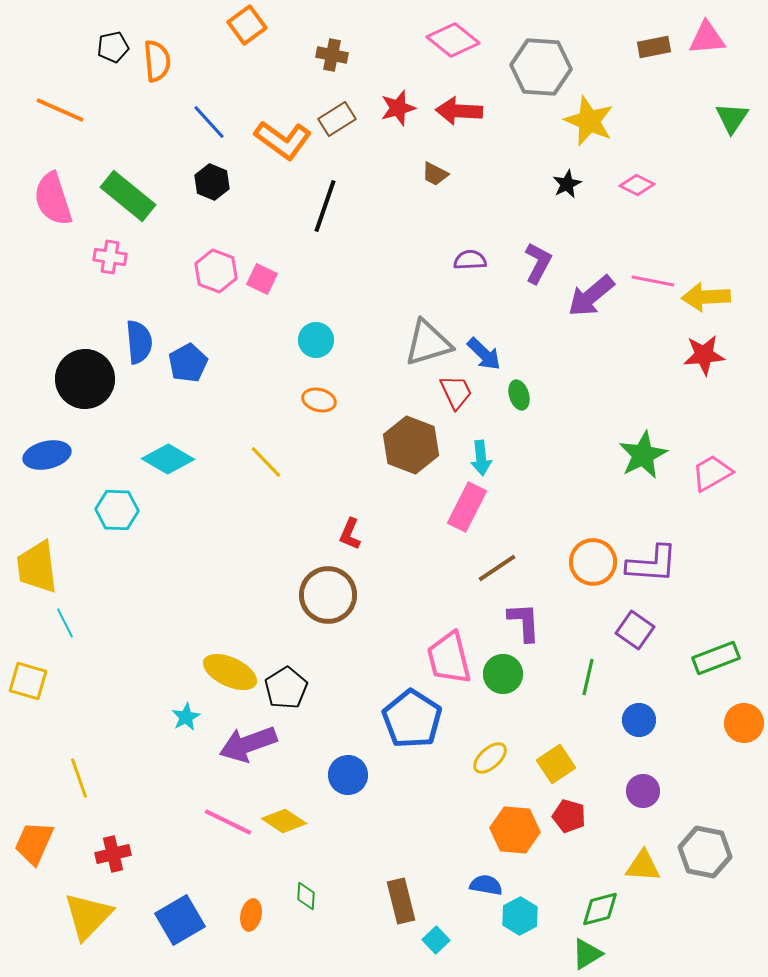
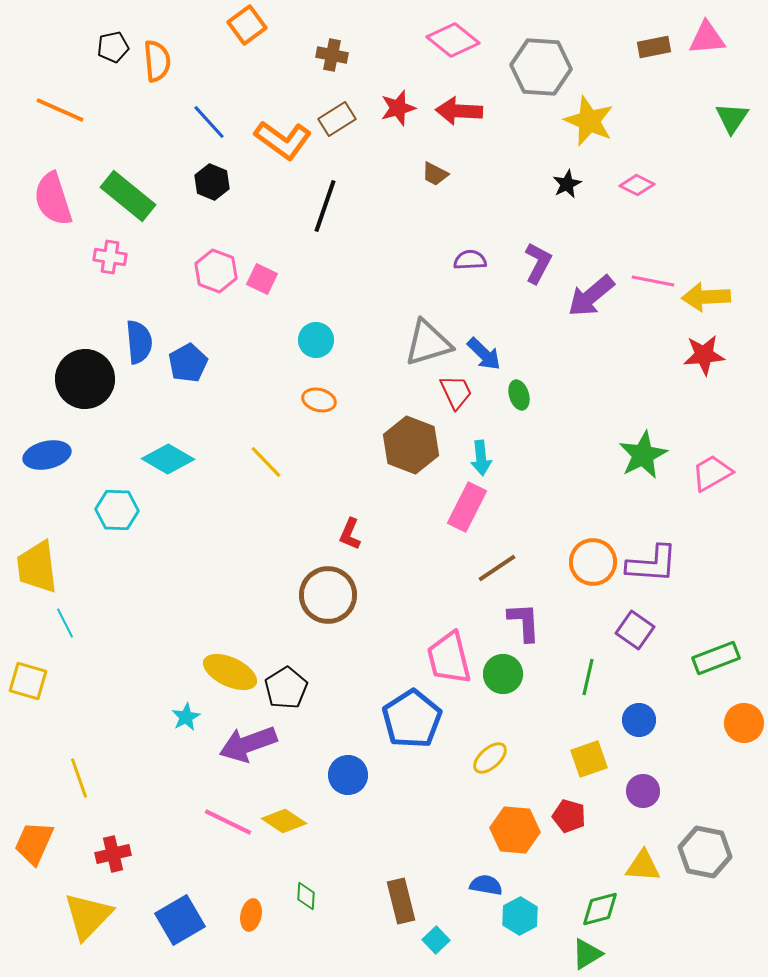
blue pentagon at (412, 719): rotated 6 degrees clockwise
yellow square at (556, 764): moved 33 px right, 5 px up; rotated 15 degrees clockwise
